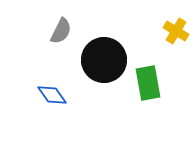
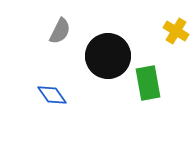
gray semicircle: moved 1 px left
black circle: moved 4 px right, 4 px up
